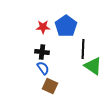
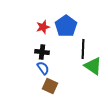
red star: rotated 16 degrees counterclockwise
